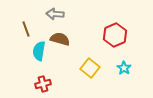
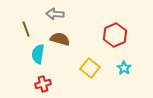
cyan semicircle: moved 1 px left, 3 px down
